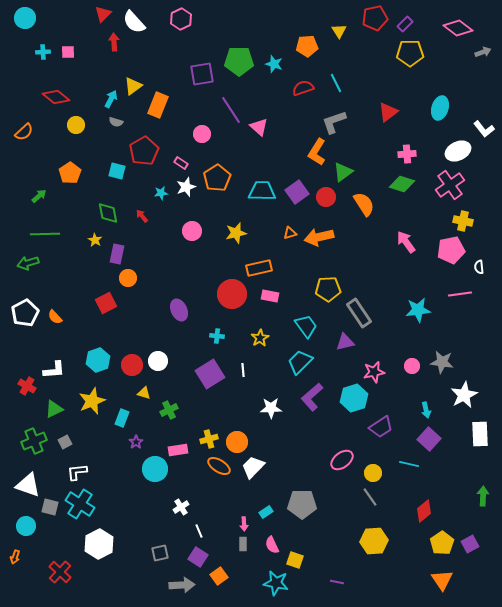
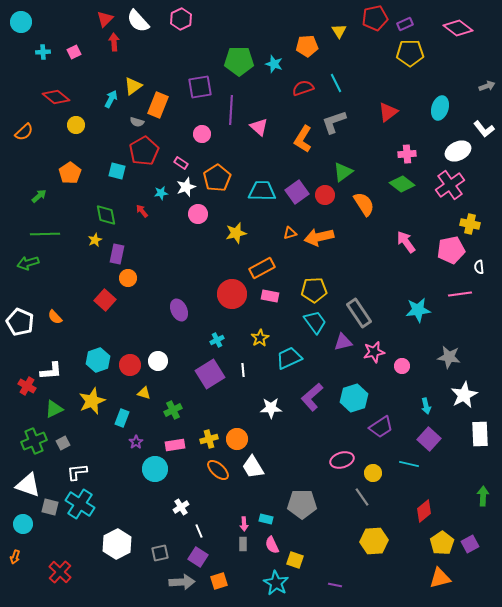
red triangle at (103, 14): moved 2 px right, 5 px down
cyan circle at (25, 18): moved 4 px left, 4 px down
white semicircle at (134, 22): moved 4 px right, 1 px up
purple rectangle at (405, 24): rotated 21 degrees clockwise
pink square at (68, 52): moved 6 px right; rotated 24 degrees counterclockwise
gray arrow at (483, 52): moved 4 px right, 34 px down
purple square at (202, 74): moved 2 px left, 13 px down
purple line at (231, 110): rotated 36 degrees clockwise
gray semicircle at (116, 122): moved 21 px right
orange L-shape at (317, 152): moved 14 px left, 13 px up
green diamond at (402, 184): rotated 20 degrees clockwise
red circle at (326, 197): moved 1 px left, 2 px up
green diamond at (108, 213): moved 2 px left, 2 px down
red arrow at (142, 216): moved 5 px up
yellow cross at (463, 221): moved 7 px right, 3 px down
pink circle at (192, 231): moved 6 px right, 17 px up
yellow star at (95, 240): rotated 16 degrees clockwise
orange rectangle at (259, 268): moved 3 px right; rotated 15 degrees counterclockwise
yellow pentagon at (328, 289): moved 14 px left, 1 px down
red square at (106, 303): moved 1 px left, 3 px up; rotated 20 degrees counterclockwise
white pentagon at (25, 313): moved 5 px left, 9 px down; rotated 20 degrees counterclockwise
cyan trapezoid at (306, 326): moved 9 px right, 4 px up
cyan cross at (217, 336): moved 4 px down; rotated 32 degrees counterclockwise
purple triangle at (345, 342): moved 2 px left
cyan trapezoid at (300, 362): moved 11 px left, 4 px up; rotated 20 degrees clockwise
gray star at (442, 362): moved 7 px right, 5 px up
red circle at (132, 365): moved 2 px left
pink circle at (412, 366): moved 10 px left
white L-shape at (54, 370): moved 3 px left, 1 px down
pink star at (374, 372): moved 20 px up
green cross at (169, 410): moved 4 px right
cyan arrow at (426, 410): moved 4 px up
gray square at (65, 442): moved 2 px left, 1 px down
orange circle at (237, 442): moved 3 px up
pink rectangle at (178, 450): moved 3 px left, 5 px up
pink ellipse at (342, 460): rotated 20 degrees clockwise
orange ellipse at (219, 466): moved 1 px left, 4 px down; rotated 10 degrees clockwise
white trapezoid at (253, 467): rotated 75 degrees counterclockwise
gray line at (370, 497): moved 8 px left
cyan rectangle at (266, 512): moved 7 px down; rotated 48 degrees clockwise
cyan circle at (26, 526): moved 3 px left, 2 px up
white hexagon at (99, 544): moved 18 px right
orange square at (219, 576): moved 5 px down; rotated 18 degrees clockwise
orange triangle at (442, 580): moved 2 px left, 2 px up; rotated 50 degrees clockwise
purple line at (337, 582): moved 2 px left, 3 px down
cyan star at (276, 583): rotated 20 degrees clockwise
gray arrow at (182, 585): moved 3 px up
